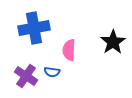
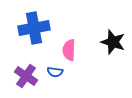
black star: rotated 20 degrees counterclockwise
blue semicircle: moved 3 px right
